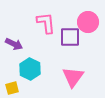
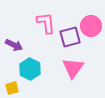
pink circle: moved 3 px right, 4 px down
purple square: rotated 15 degrees counterclockwise
purple arrow: moved 1 px down
pink triangle: moved 9 px up
